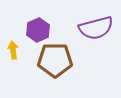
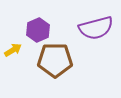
yellow arrow: rotated 66 degrees clockwise
